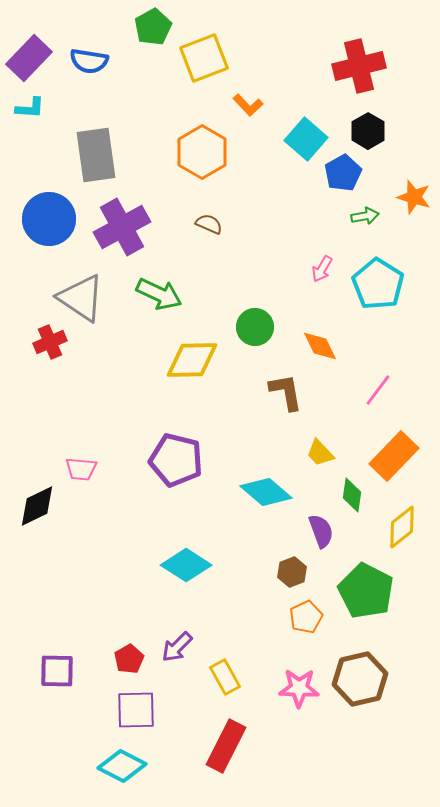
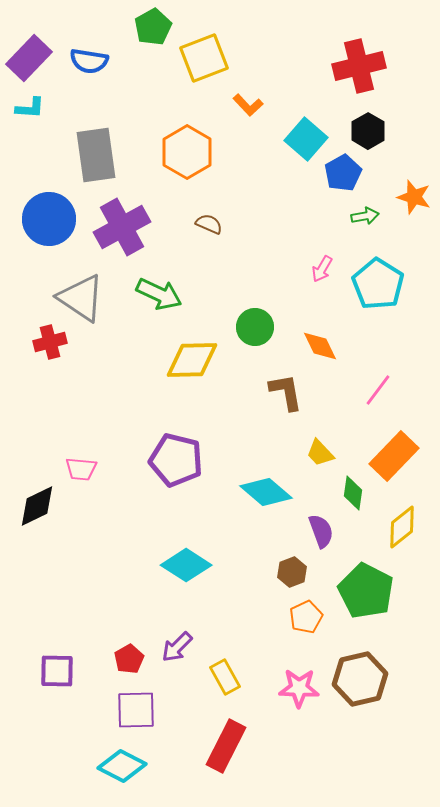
orange hexagon at (202, 152): moved 15 px left
red cross at (50, 342): rotated 8 degrees clockwise
green diamond at (352, 495): moved 1 px right, 2 px up
